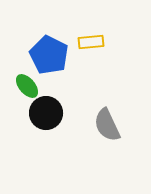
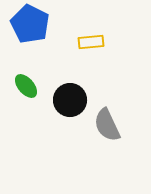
blue pentagon: moved 19 px left, 31 px up
green ellipse: moved 1 px left
black circle: moved 24 px right, 13 px up
